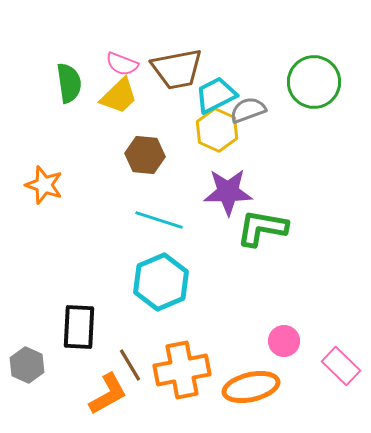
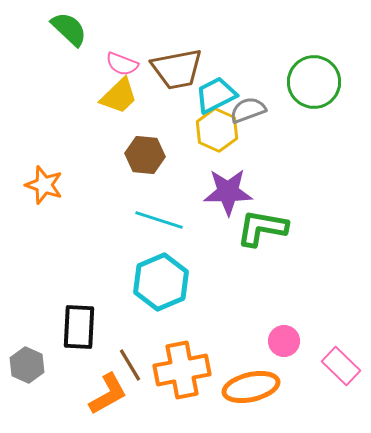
green semicircle: moved 54 px up; rotated 39 degrees counterclockwise
